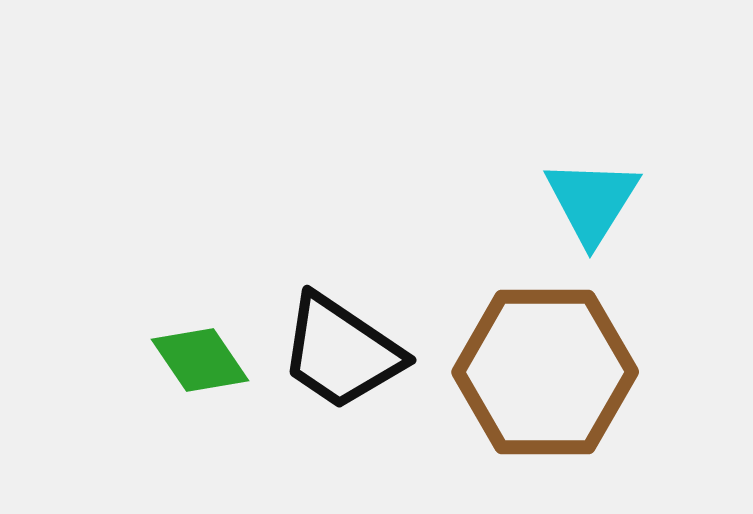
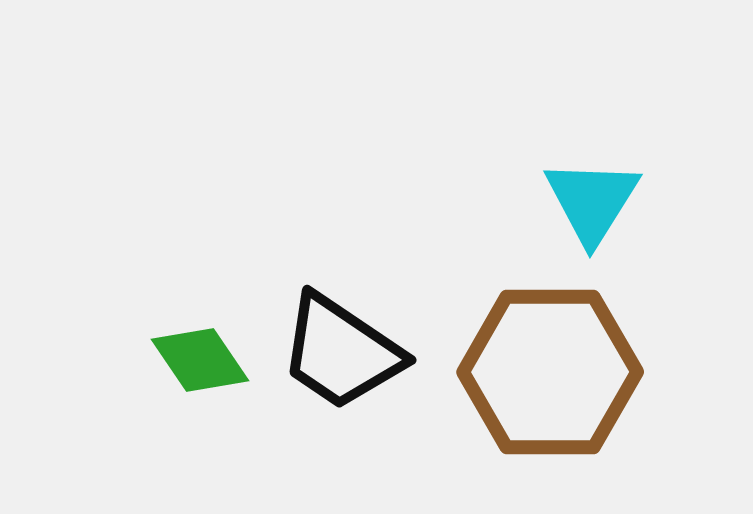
brown hexagon: moved 5 px right
